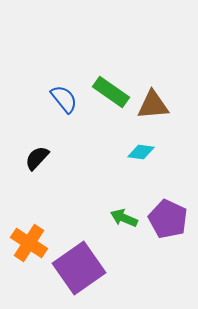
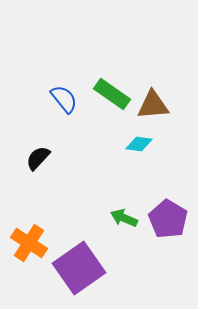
green rectangle: moved 1 px right, 2 px down
cyan diamond: moved 2 px left, 8 px up
black semicircle: moved 1 px right
purple pentagon: rotated 6 degrees clockwise
